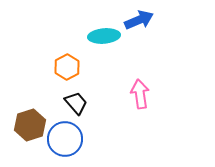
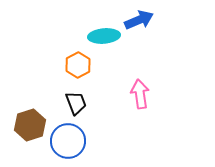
orange hexagon: moved 11 px right, 2 px up
black trapezoid: rotated 20 degrees clockwise
blue circle: moved 3 px right, 2 px down
